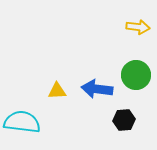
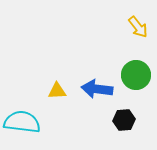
yellow arrow: rotated 45 degrees clockwise
